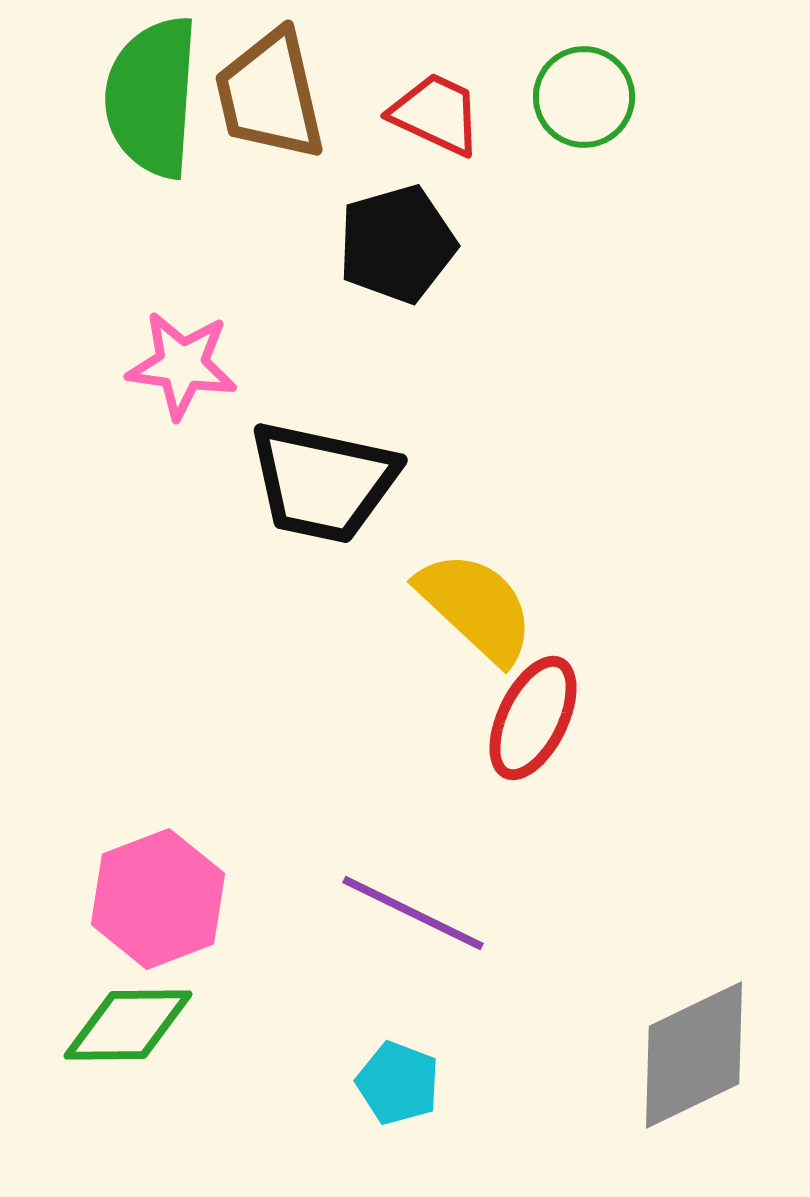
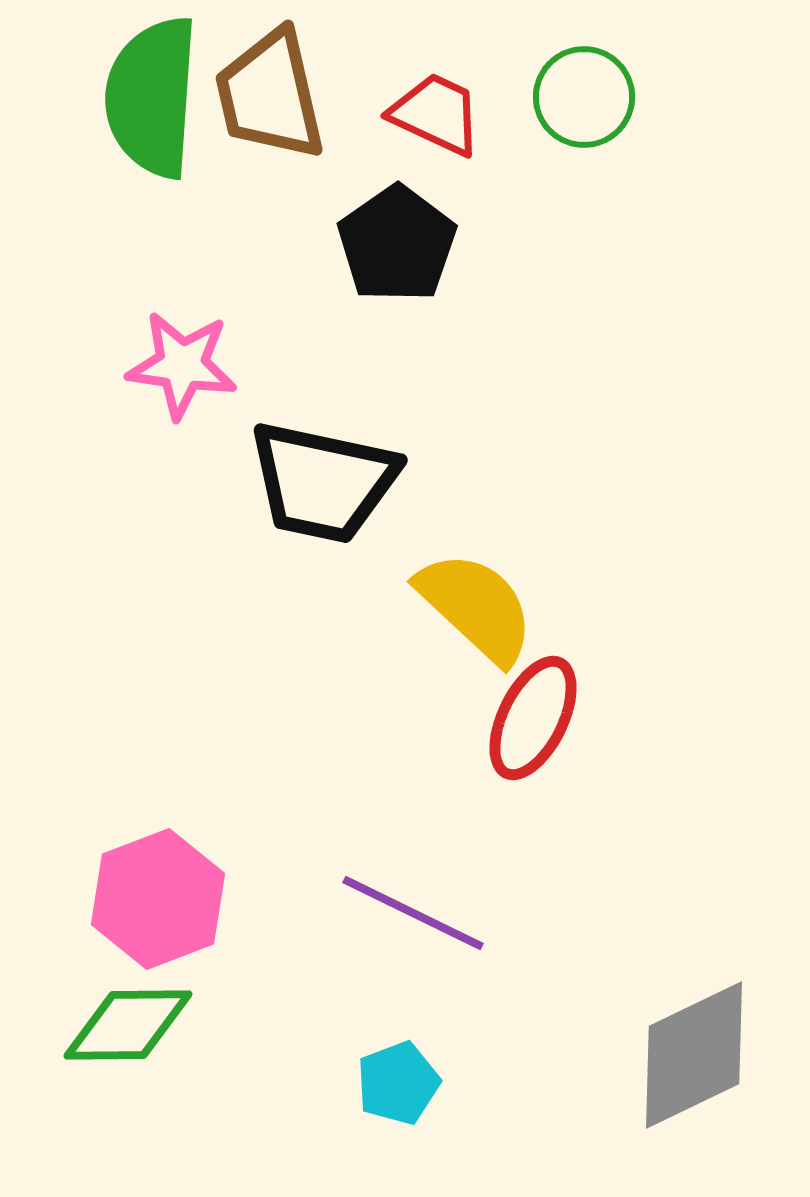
black pentagon: rotated 19 degrees counterclockwise
cyan pentagon: rotated 30 degrees clockwise
